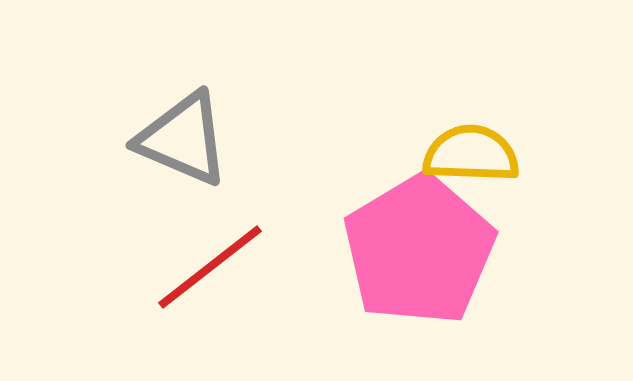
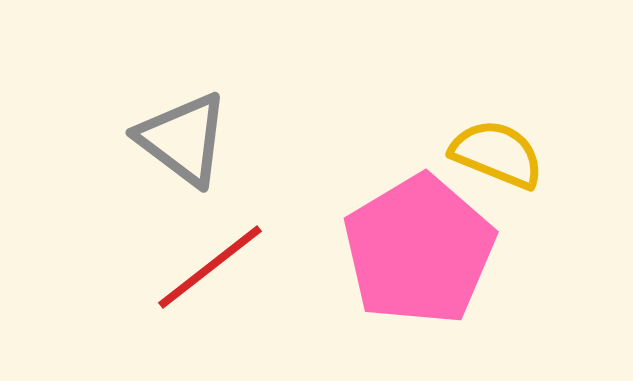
gray triangle: rotated 14 degrees clockwise
yellow semicircle: moved 26 px right; rotated 20 degrees clockwise
